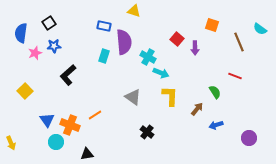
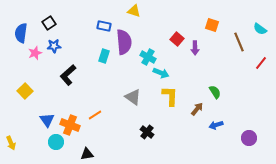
red line: moved 26 px right, 13 px up; rotated 72 degrees counterclockwise
